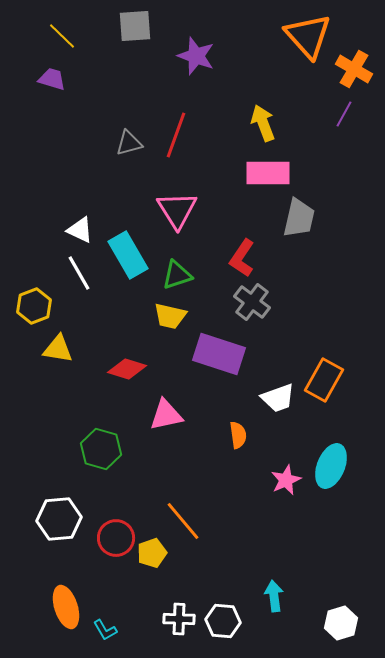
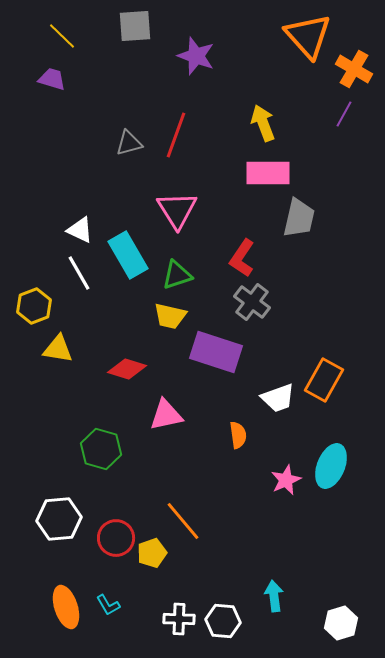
purple rectangle at (219, 354): moved 3 px left, 2 px up
cyan L-shape at (105, 630): moved 3 px right, 25 px up
